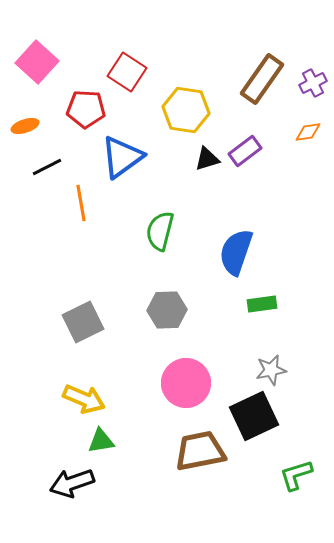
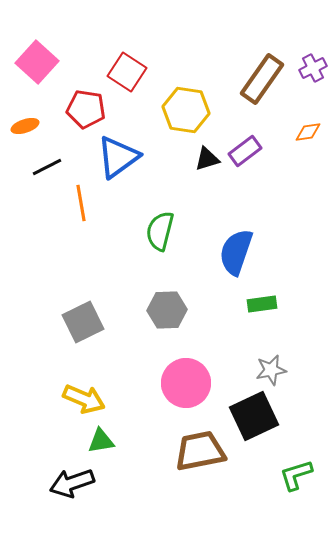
purple cross: moved 15 px up
red pentagon: rotated 6 degrees clockwise
blue triangle: moved 4 px left
